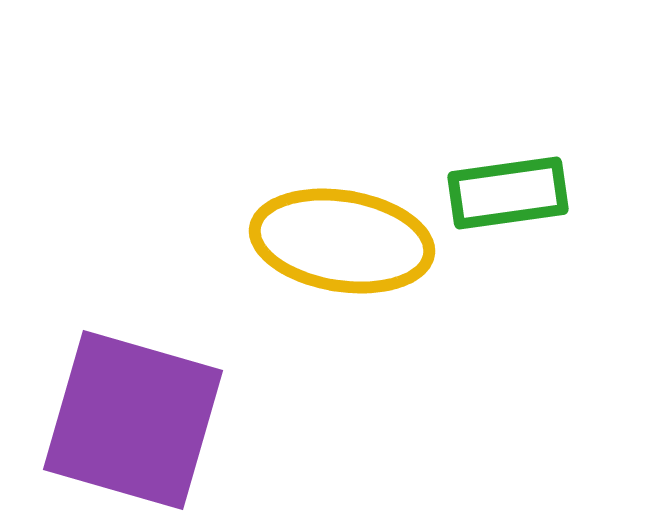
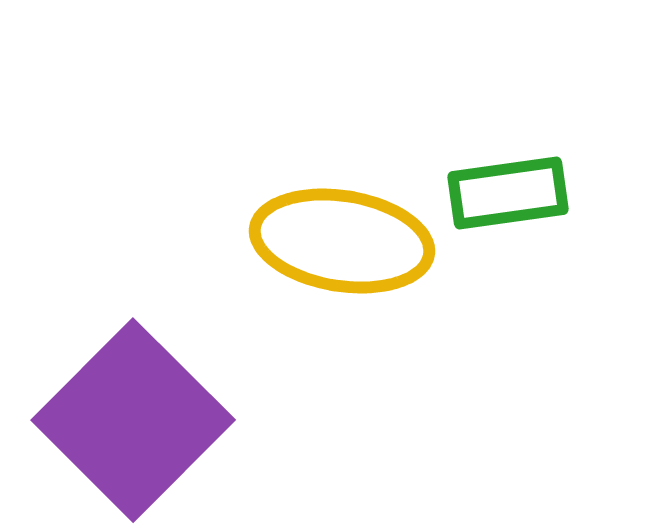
purple square: rotated 29 degrees clockwise
